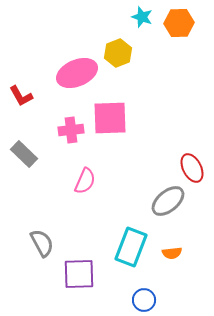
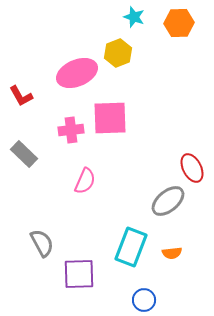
cyan star: moved 8 px left
